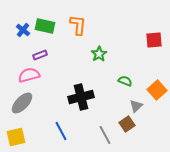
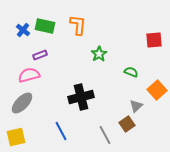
green semicircle: moved 6 px right, 9 px up
